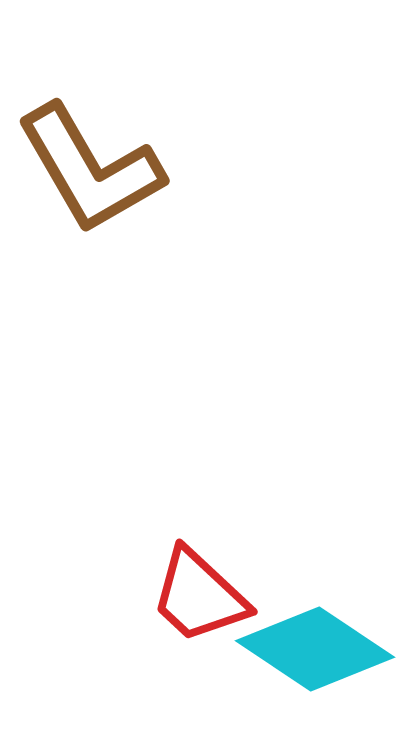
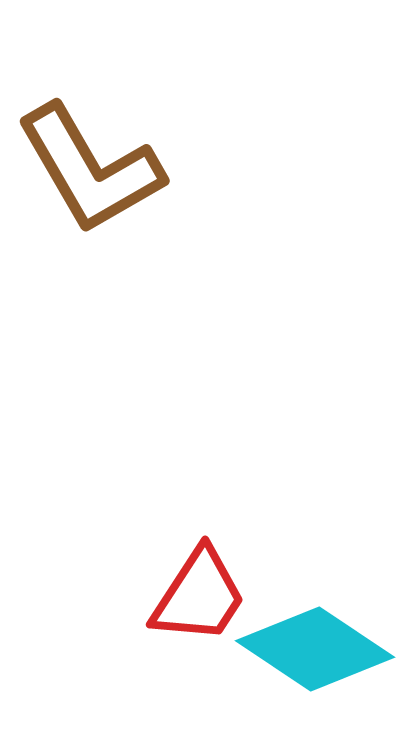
red trapezoid: rotated 100 degrees counterclockwise
